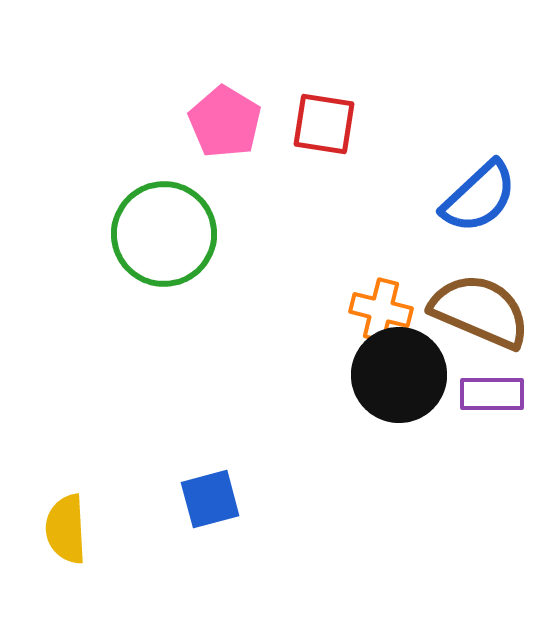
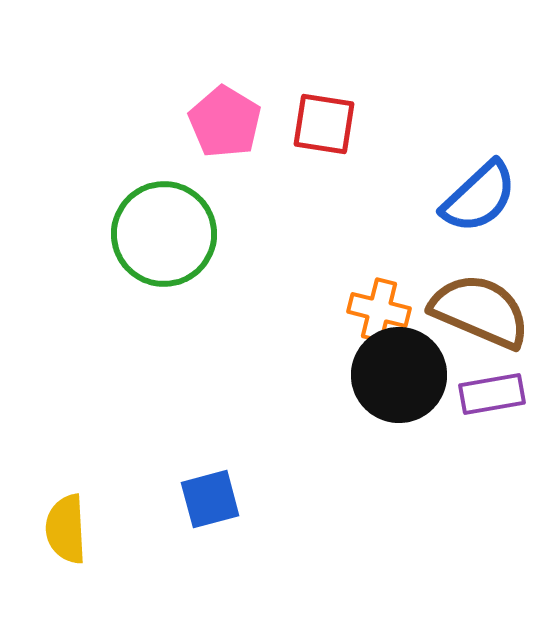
orange cross: moved 2 px left
purple rectangle: rotated 10 degrees counterclockwise
